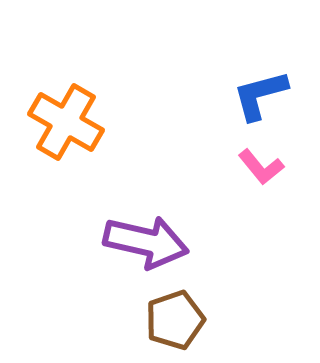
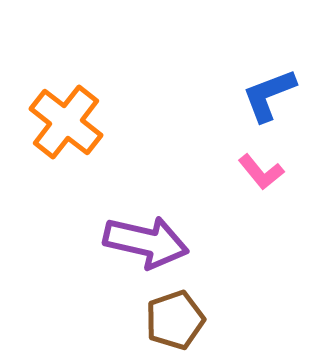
blue L-shape: moved 9 px right; rotated 6 degrees counterclockwise
orange cross: rotated 8 degrees clockwise
pink L-shape: moved 5 px down
